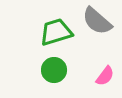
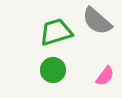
green circle: moved 1 px left
